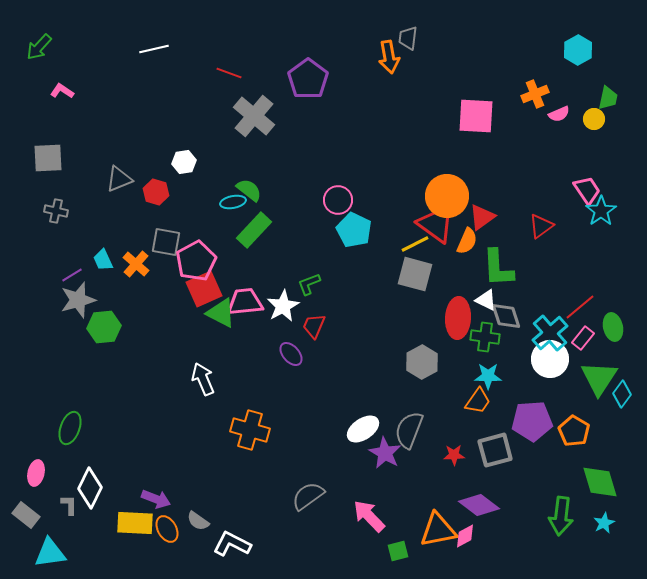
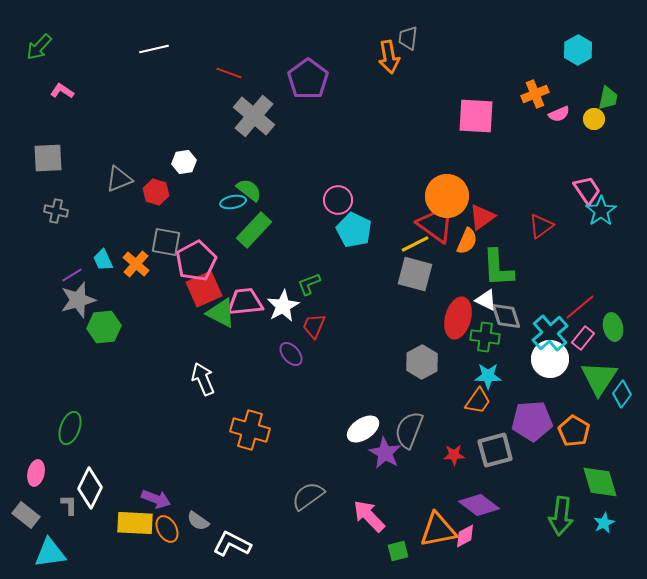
red ellipse at (458, 318): rotated 12 degrees clockwise
